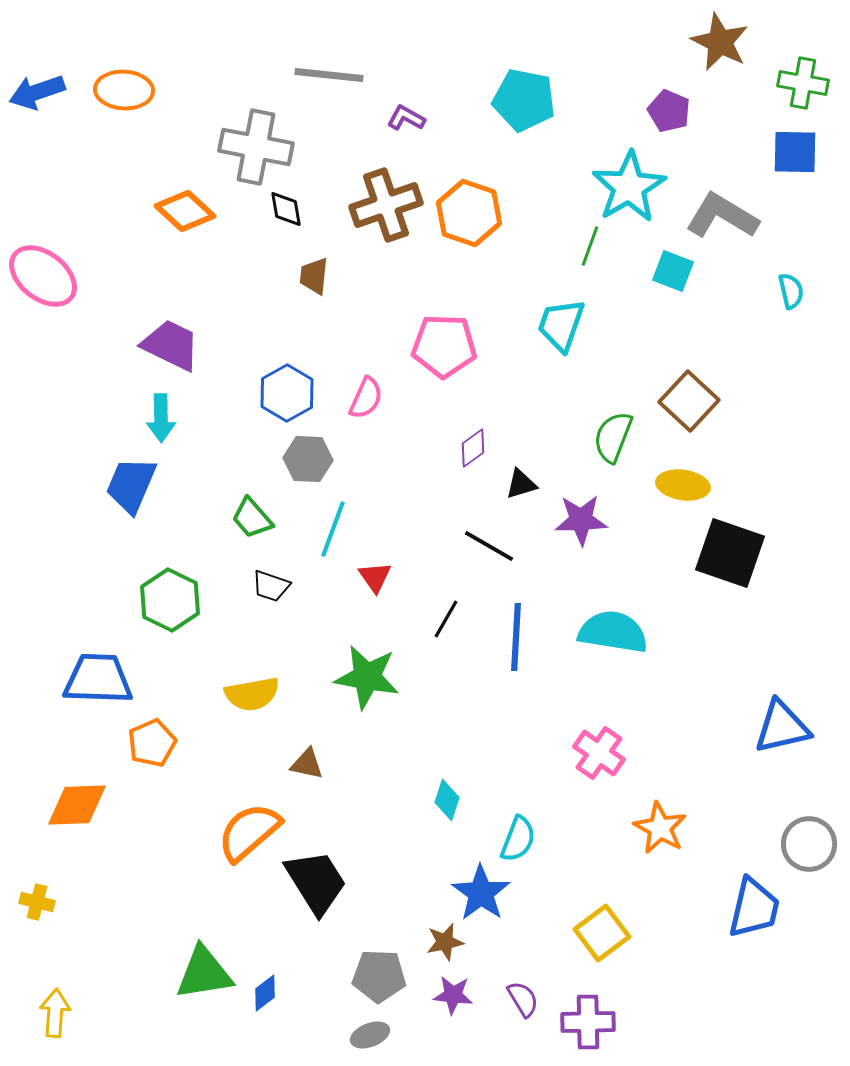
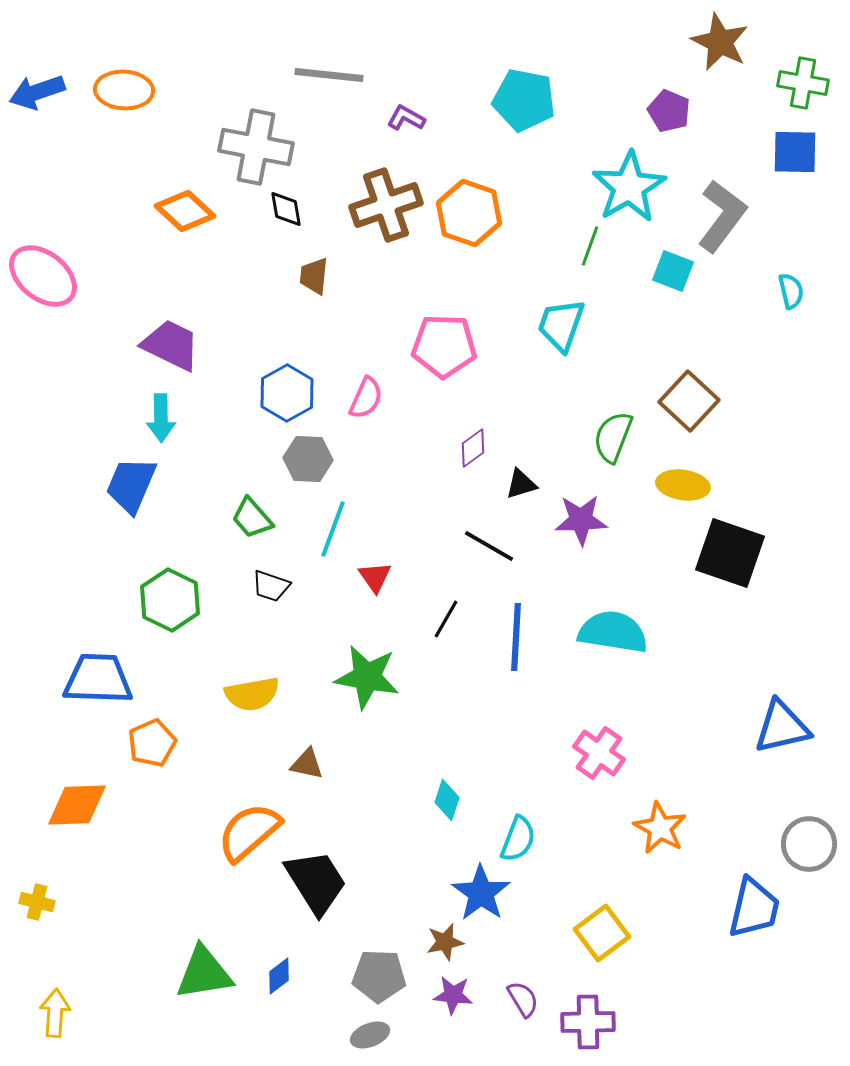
gray L-shape at (722, 216): rotated 96 degrees clockwise
blue diamond at (265, 993): moved 14 px right, 17 px up
